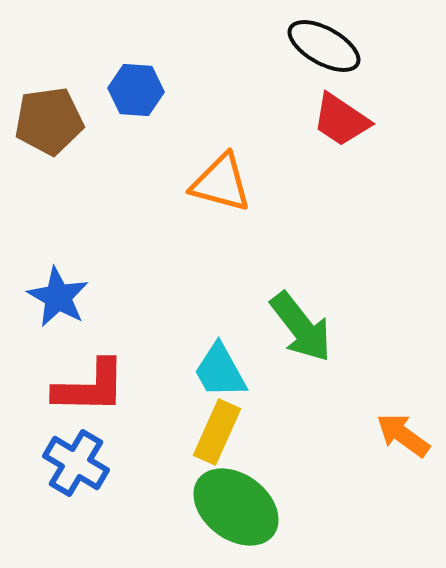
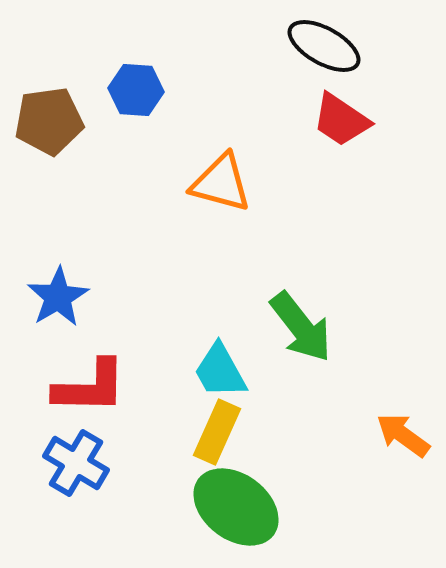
blue star: rotated 12 degrees clockwise
